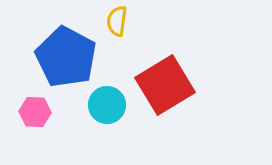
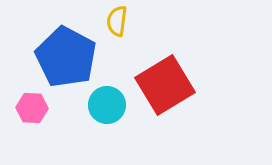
pink hexagon: moved 3 px left, 4 px up
